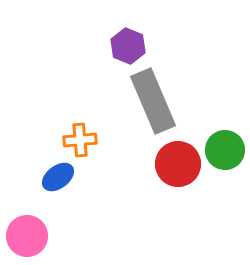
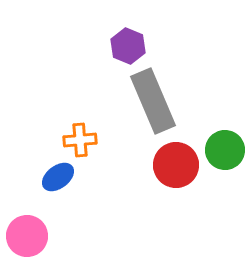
red circle: moved 2 px left, 1 px down
